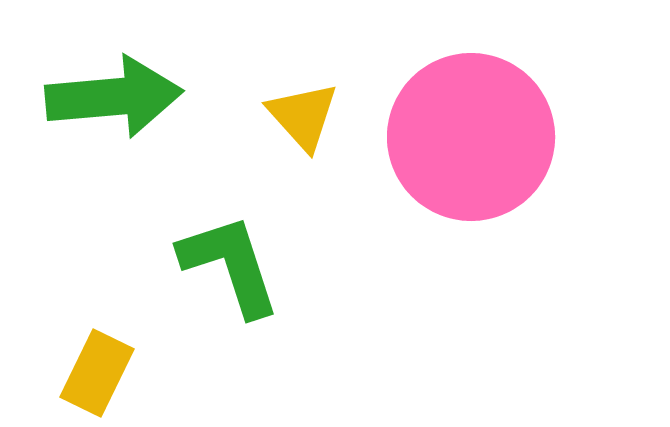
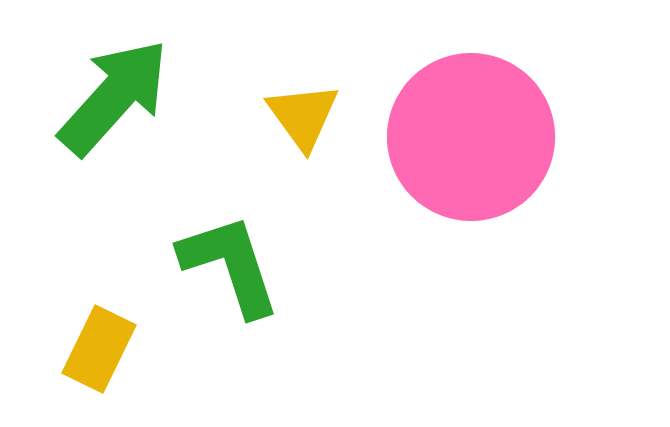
green arrow: rotated 43 degrees counterclockwise
yellow triangle: rotated 6 degrees clockwise
yellow rectangle: moved 2 px right, 24 px up
